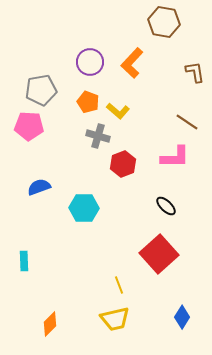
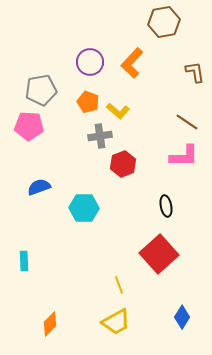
brown hexagon: rotated 20 degrees counterclockwise
gray cross: moved 2 px right; rotated 25 degrees counterclockwise
pink L-shape: moved 9 px right, 1 px up
black ellipse: rotated 35 degrees clockwise
yellow trapezoid: moved 1 px right, 3 px down; rotated 16 degrees counterclockwise
